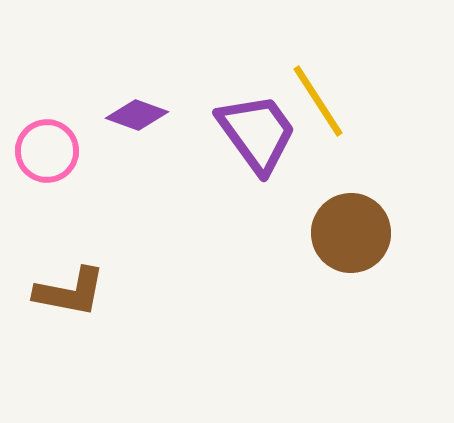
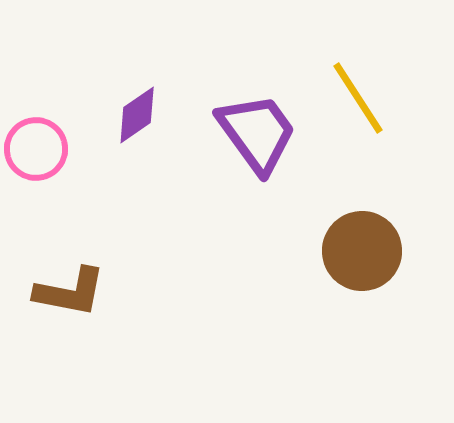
yellow line: moved 40 px right, 3 px up
purple diamond: rotated 54 degrees counterclockwise
pink circle: moved 11 px left, 2 px up
brown circle: moved 11 px right, 18 px down
